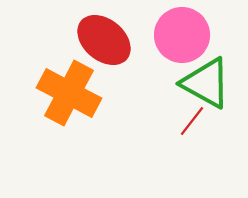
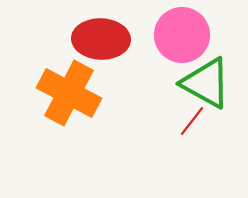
red ellipse: moved 3 px left, 1 px up; rotated 38 degrees counterclockwise
